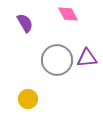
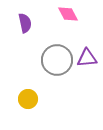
purple semicircle: rotated 18 degrees clockwise
